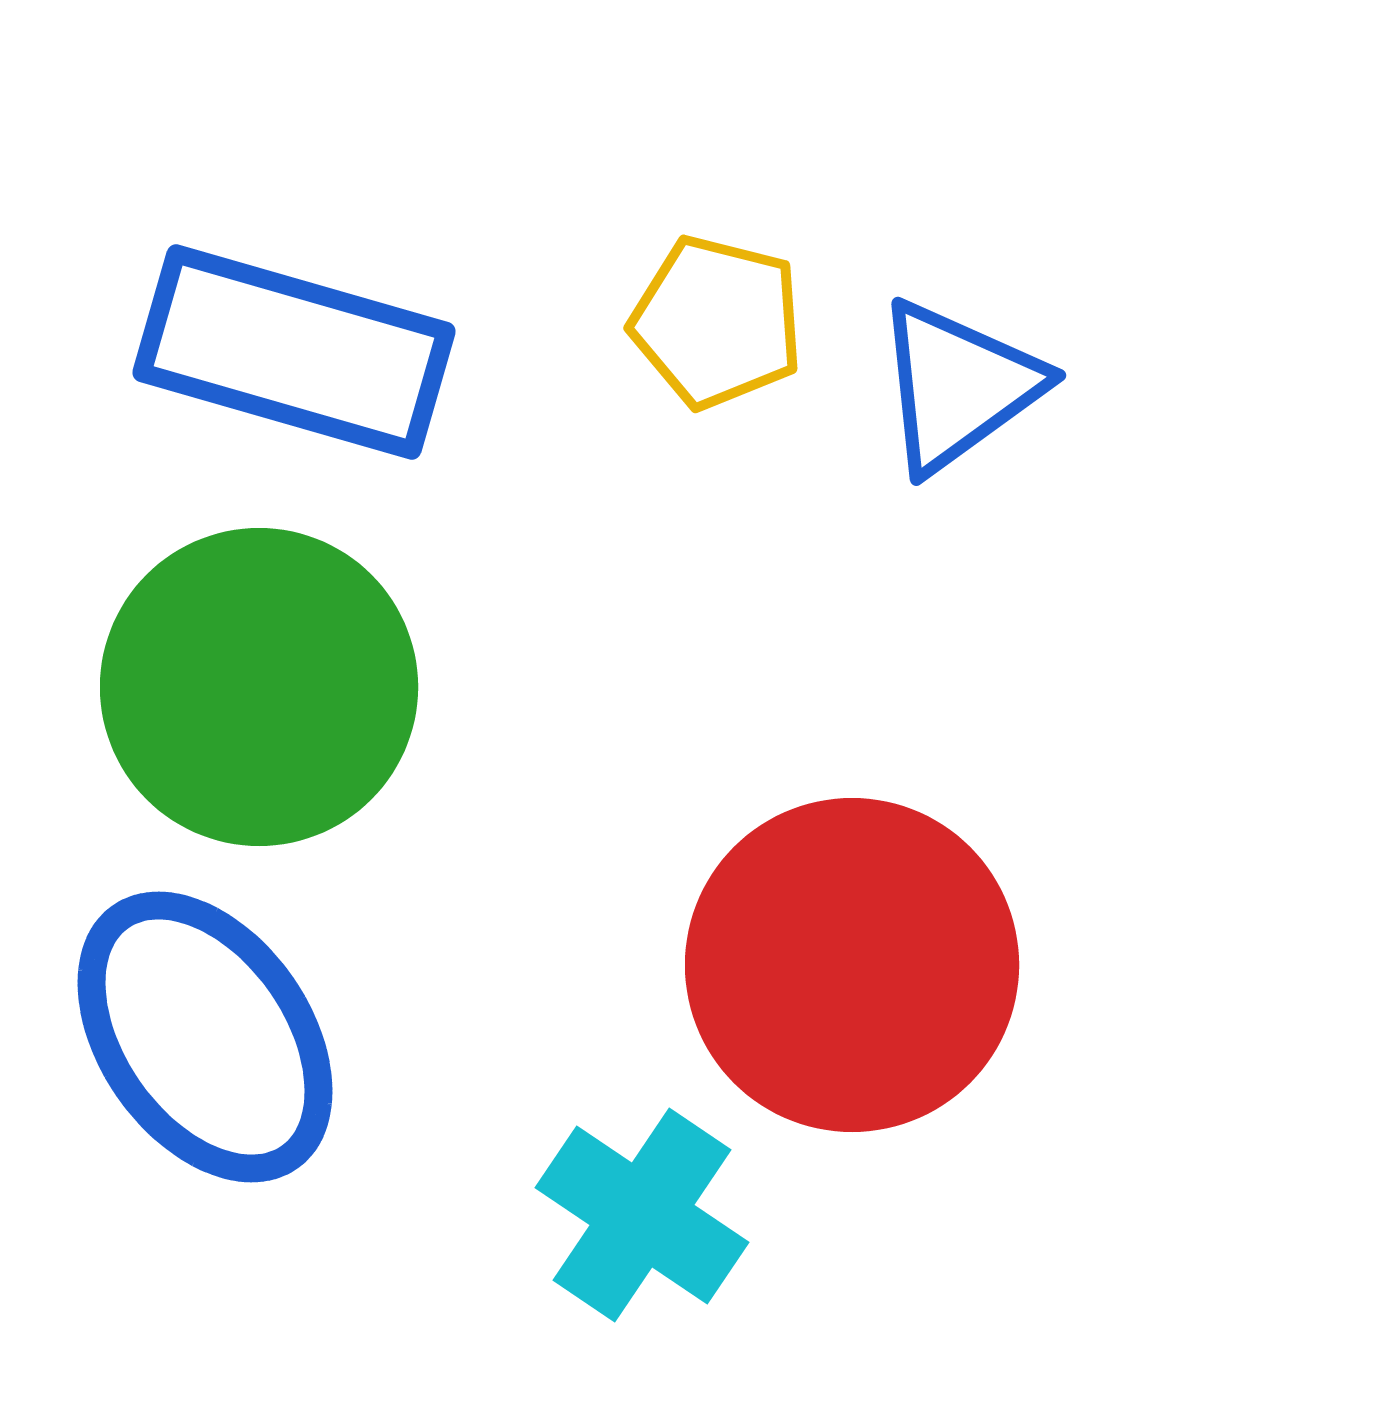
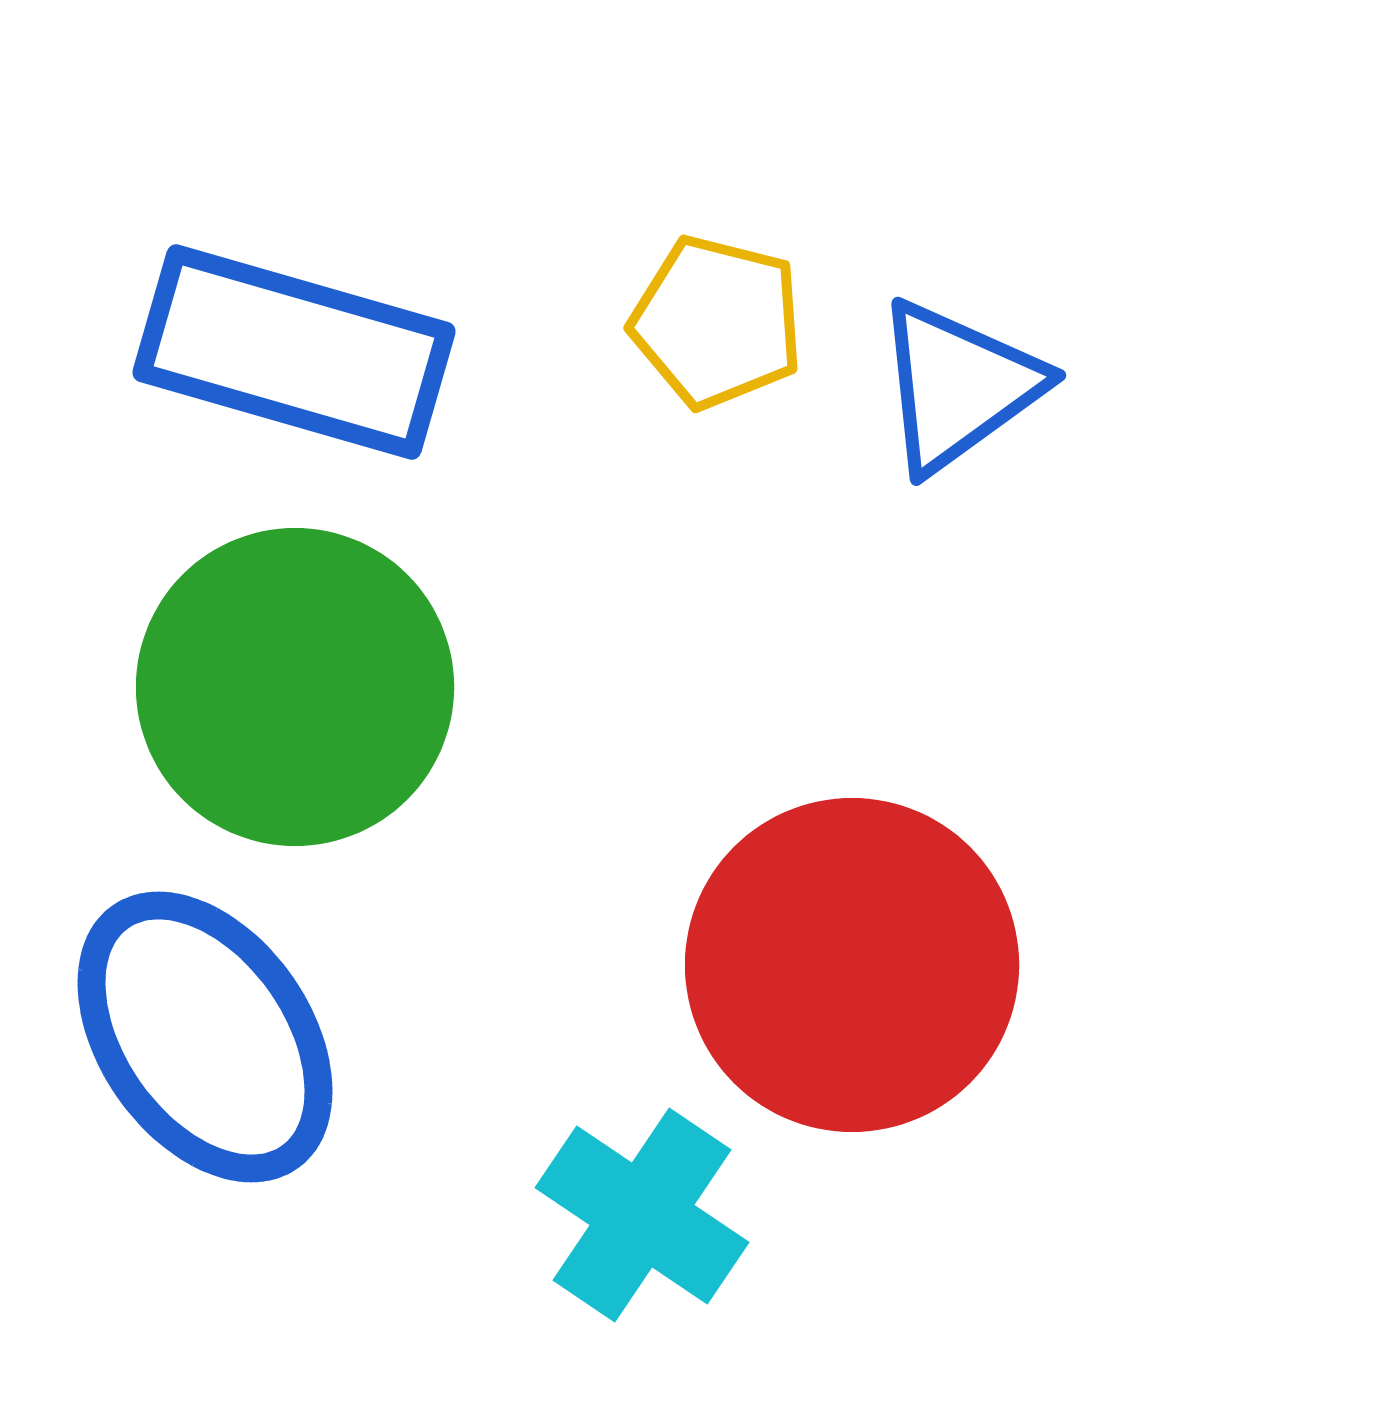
green circle: moved 36 px right
